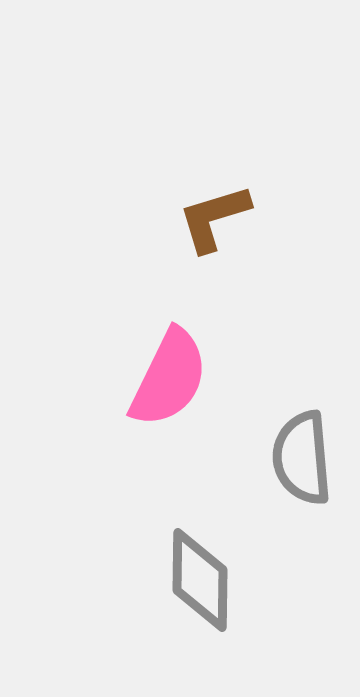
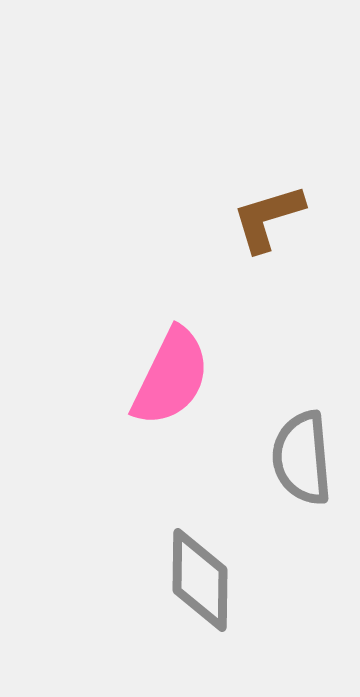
brown L-shape: moved 54 px right
pink semicircle: moved 2 px right, 1 px up
